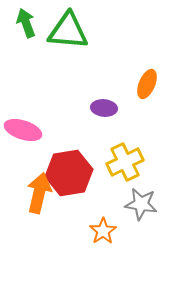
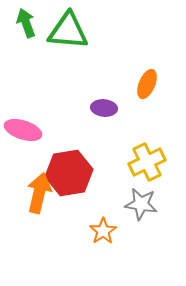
yellow cross: moved 22 px right
